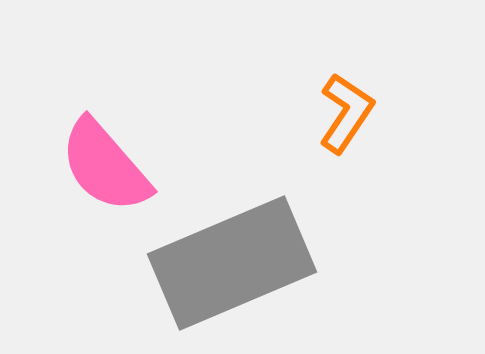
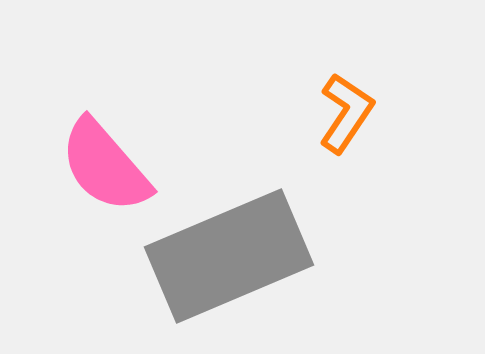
gray rectangle: moved 3 px left, 7 px up
